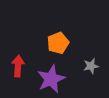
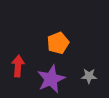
gray star: moved 2 px left, 10 px down; rotated 14 degrees clockwise
